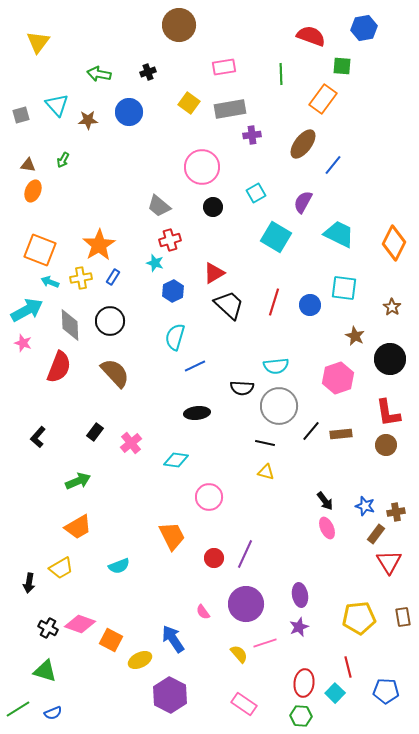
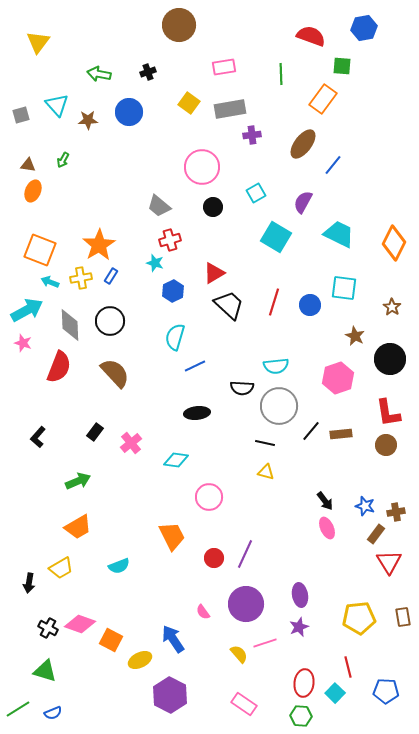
blue rectangle at (113, 277): moved 2 px left, 1 px up
